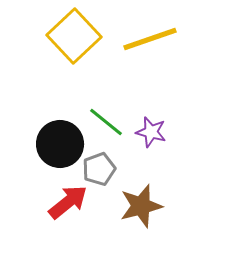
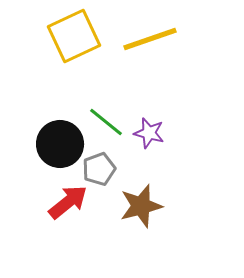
yellow square: rotated 18 degrees clockwise
purple star: moved 2 px left, 1 px down
